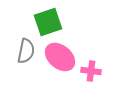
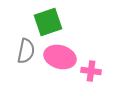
pink ellipse: rotated 24 degrees counterclockwise
